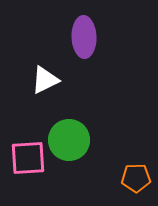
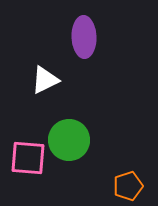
pink square: rotated 9 degrees clockwise
orange pentagon: moved 8 px left, 8 px down; rotated 16 degrees counterclockwise
